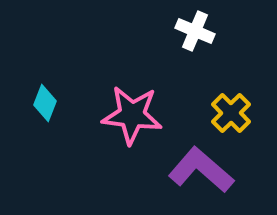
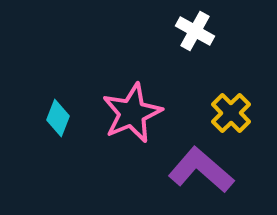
white cross: rotated 6 degrees clockwise
cyan diamond: moved 13 px right, 15 px down
pink star: moved 2 px up; rotated 30 degrees counterclockwise
